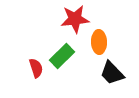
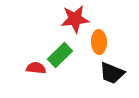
green rectangle: moved 2 px left, 1 px up
red semicircle: rotated 66 degrees counterclockwise
black trapezoid: rotated 24 degrees counterclockwise
